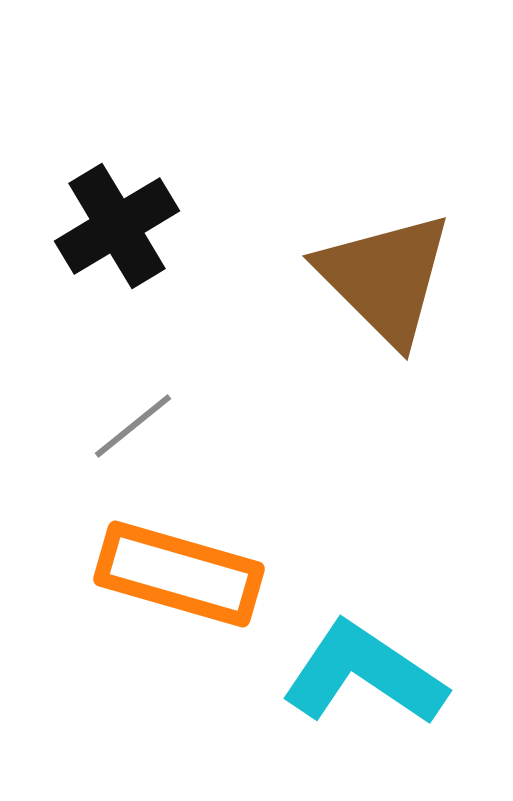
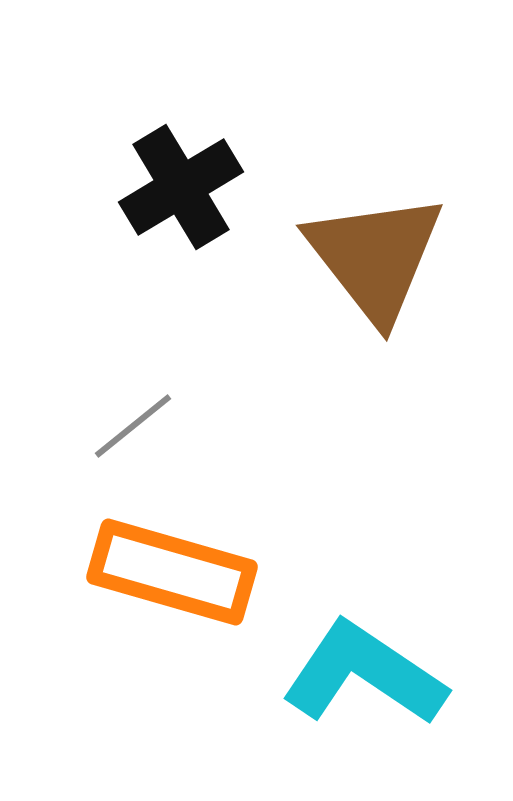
black cross: moved 64 px right, 39 px up
brown triangle: moved 10 px left, 21 px up; rotated 7 degrees clockwise
orange rectangle: moved 7 px left, 2 px up
